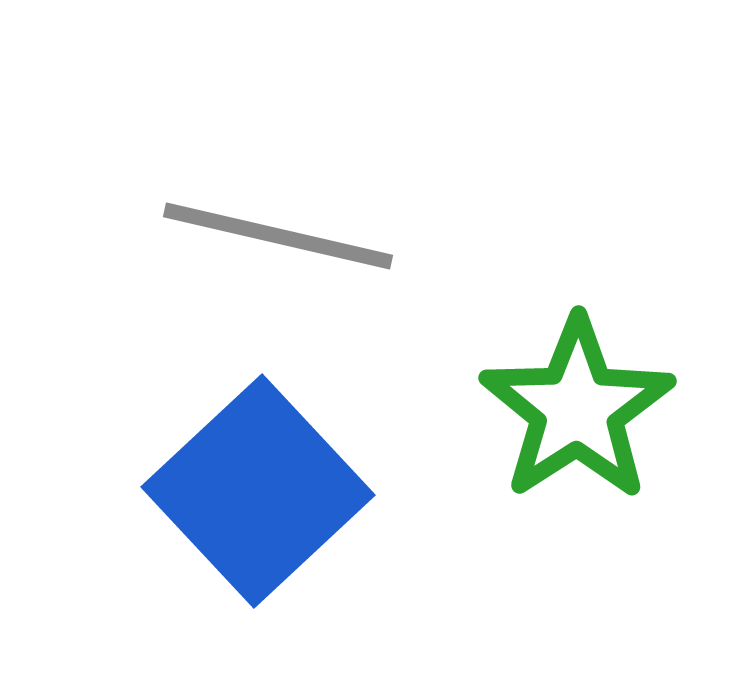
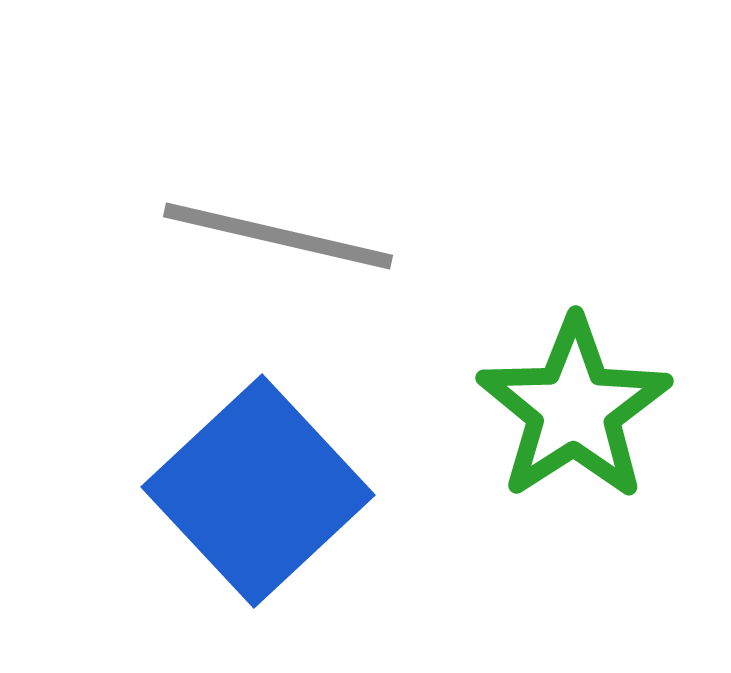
green star: moved 3 px left
